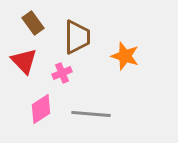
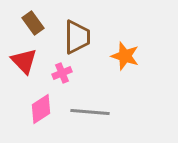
gray line: moved 1 px left, 2 px up
